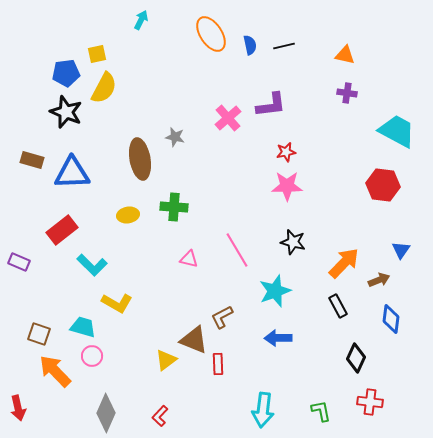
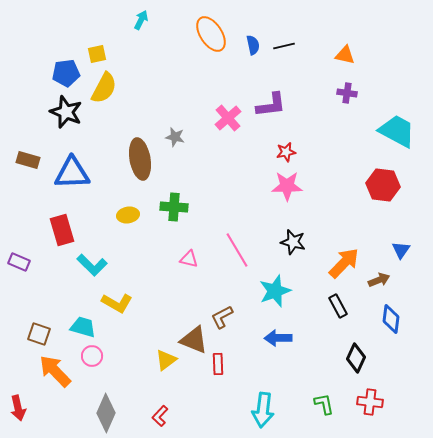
blue semicircle at (250, 45): moved 3 px right
brown rectangle at (32, 160): moved 4 px left
red rectangle at (62, 230): rotated 68 degrees counterclockwise
green L-shape at (321, 411): moved 3 px right, 7 px up
